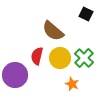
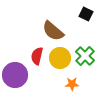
green cross: moved 1 px right, 2 px up
orange star: rotated 24 degrees counterclockwise
